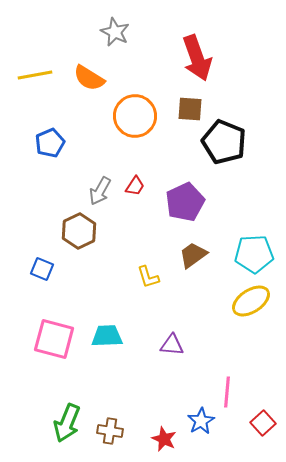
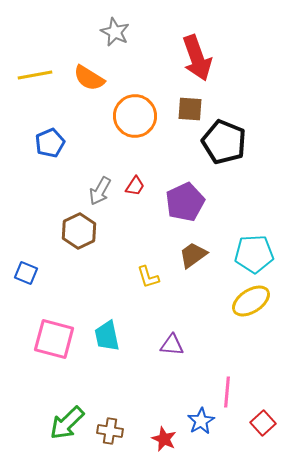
blue square: moved 16 px left, 4 px down
cyan trapezoid: rotated 100 degrees counterclockwise
green arrow: rotated 24 degrees clockwise
